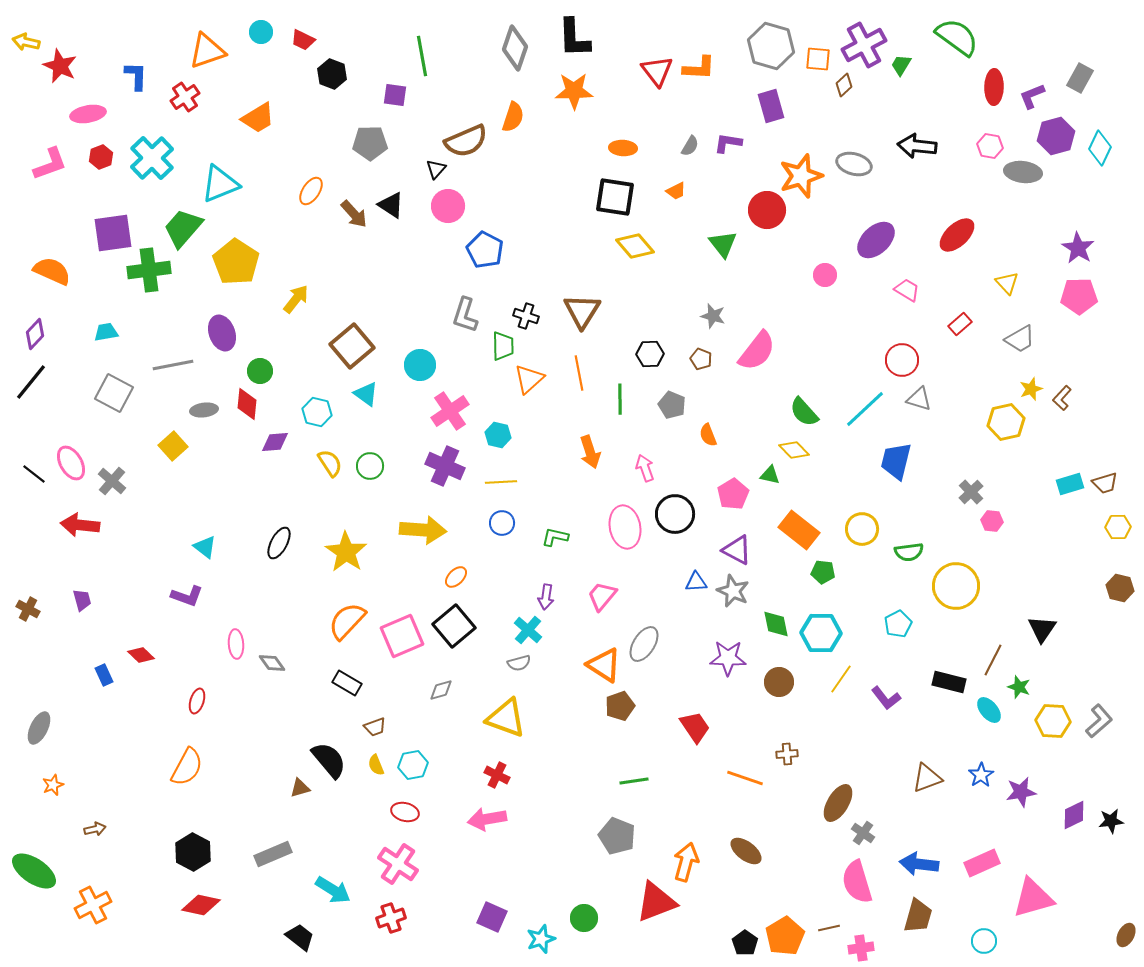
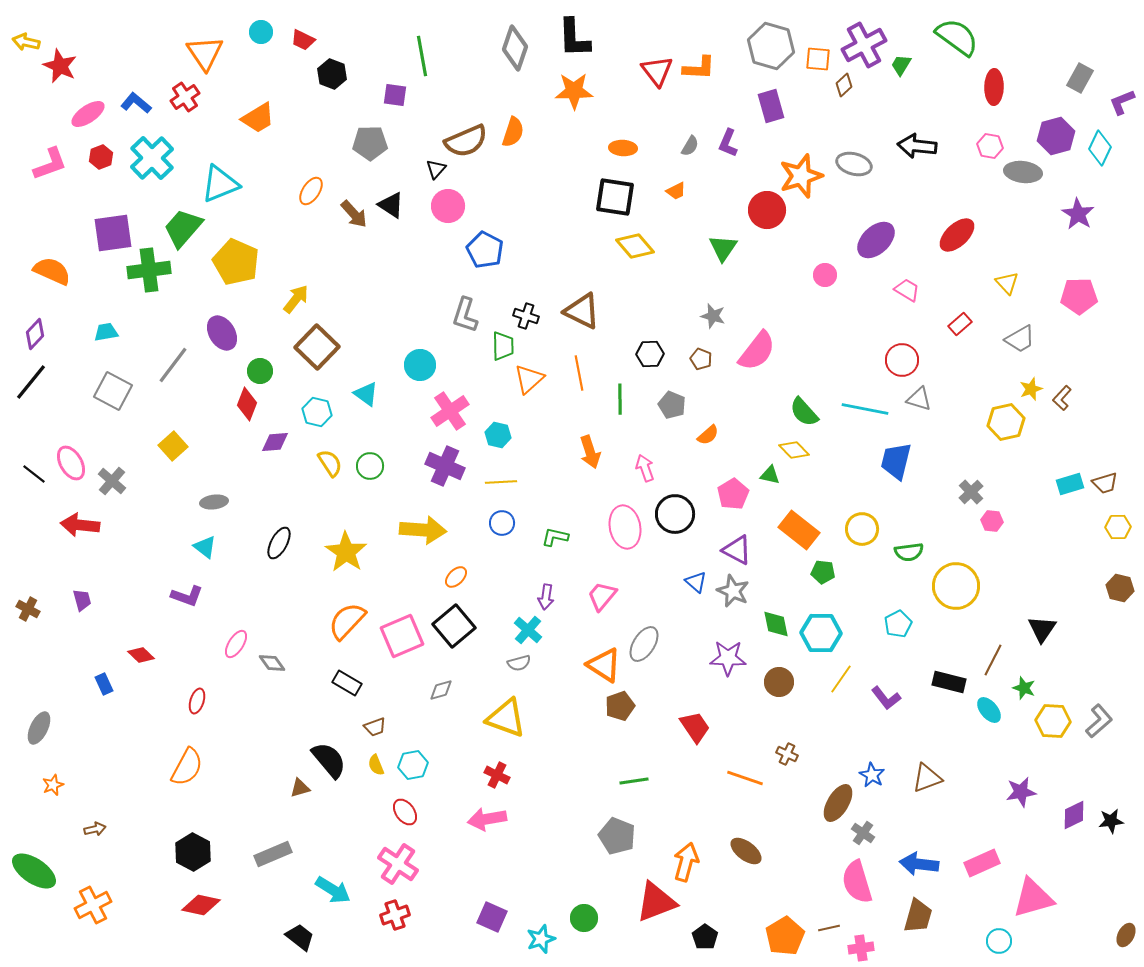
orange triangle at (207, 51): moved 2 px left, 2 px down; rotated 45 degrees counterclockwise
blue L-shape at (136, 76): moved 27 px down; rotated 52 degrees counterclockwise
purple L-shape at (1032, 96): moved 90 px right, 6 px down
pink ellipse at (88, 114): rotated 24 degrees counterclockwise
orange semicircle at (513, 117): moved 15 px down
purple L-shape at (728, 143): rotated 76 degrees counterclockwise
green triangle at (723, 244): moved 4 px down; rotated 12 degrees clockwise
purple star at (1078, 248): moved 34 px up
yellow pentagon at (236, 262): rotated 9 degrees counterclockwise
brown triangle at (582, 311): rotated 36 degrees counterclockwise
purple ellipse at (222, 333): rotated 12 degrees counterclockwise
brown square at (352, 346): moved 35 px left, 1 px down; rotated 6 degrees counterclockwise
gray line at (173, 365): rotated 42 degrees counterclockwise
gray square at (114, 393): moved 1 px left, 2 px up
red diamond at (247, 404): rotated 16 degrees clockwise
cyan line at (865, 409): rotated 54 degrees clockwise
gray ellipse at (204, 410): moved 10 px right, 92 px down
orange semicircle at (708, 435): rotated 110 degrees counterclockwise
blue triangle at (696, 582): rotated 45 degrees clockwise
pink ellipse at (236, 644): rotated 36 degrees clockwise
blue rectangle at (104, 675): moved 9 px down
green star at (1019, 687): moved 5 px right, 1 px down
brown cross at (787, 754): rotated 30 degrees clockwise
blue star at (981, 775): moved 109 px left; rotated 10 degrees counterclockwise
red ellipse at (405, 812): rotated 40 degrees clockwise
red cross at (391, 918): moved 4 px right, 3 px up
cyan circle at (984, 941): moved 15 px right
black pentagon at (745, 943): moved 40 px left, 6 px up
